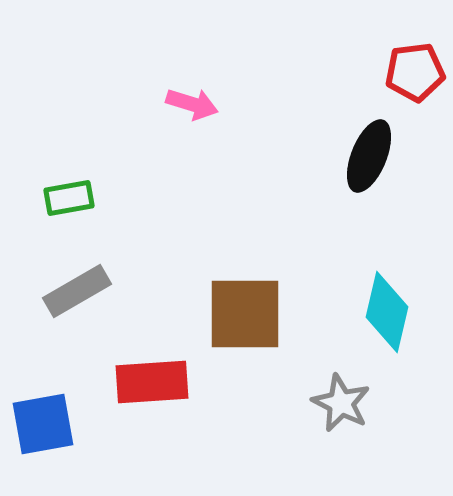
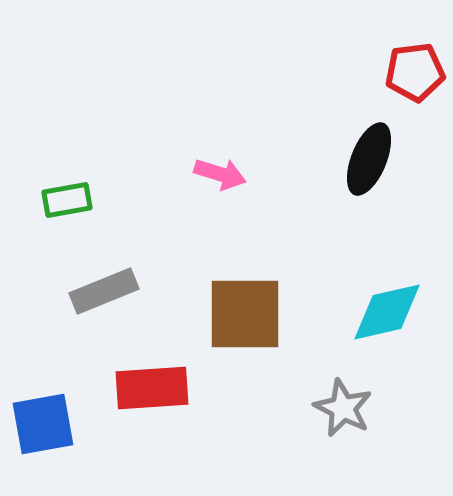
pink arrow: moved 28 px right, 70 px down
black ellipse: moved 3 px down
green rectangle: moved 2 px left, 2 px down
gray rectangle: moved 27 px right; rotated 8 degrees clockwise
cyan diamond: rotated 64 degrees clockwise
red rectangle: moved 6 px down
gray star: moved 2 px right, 5 px down
